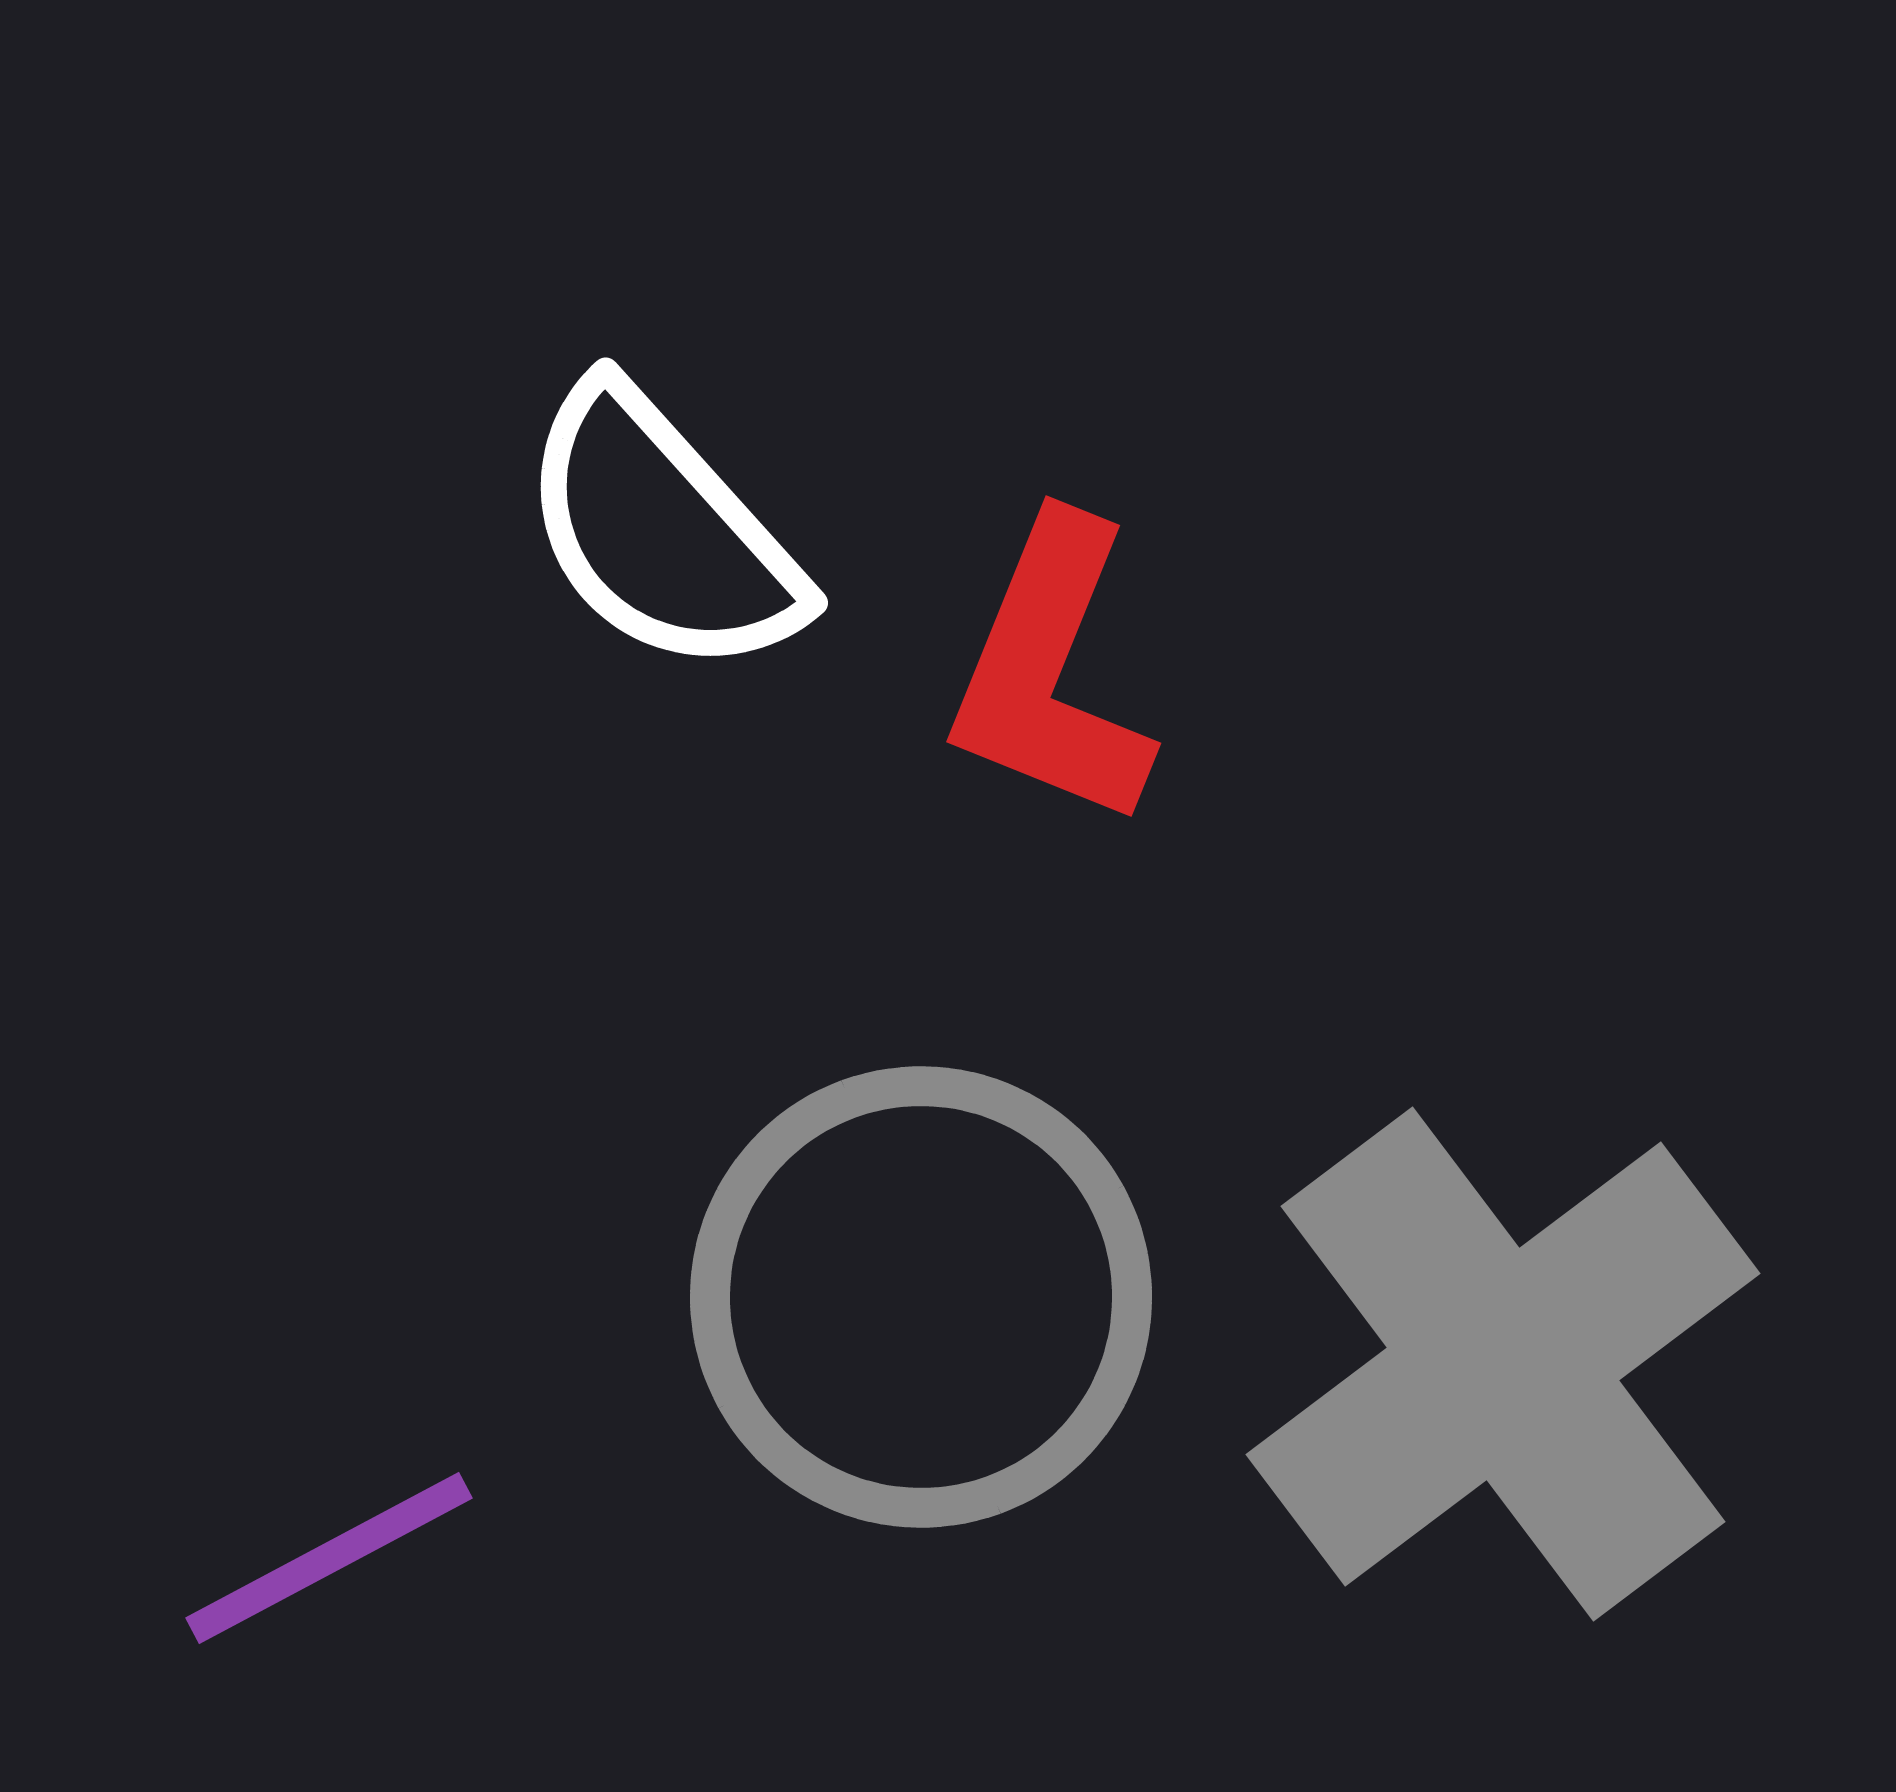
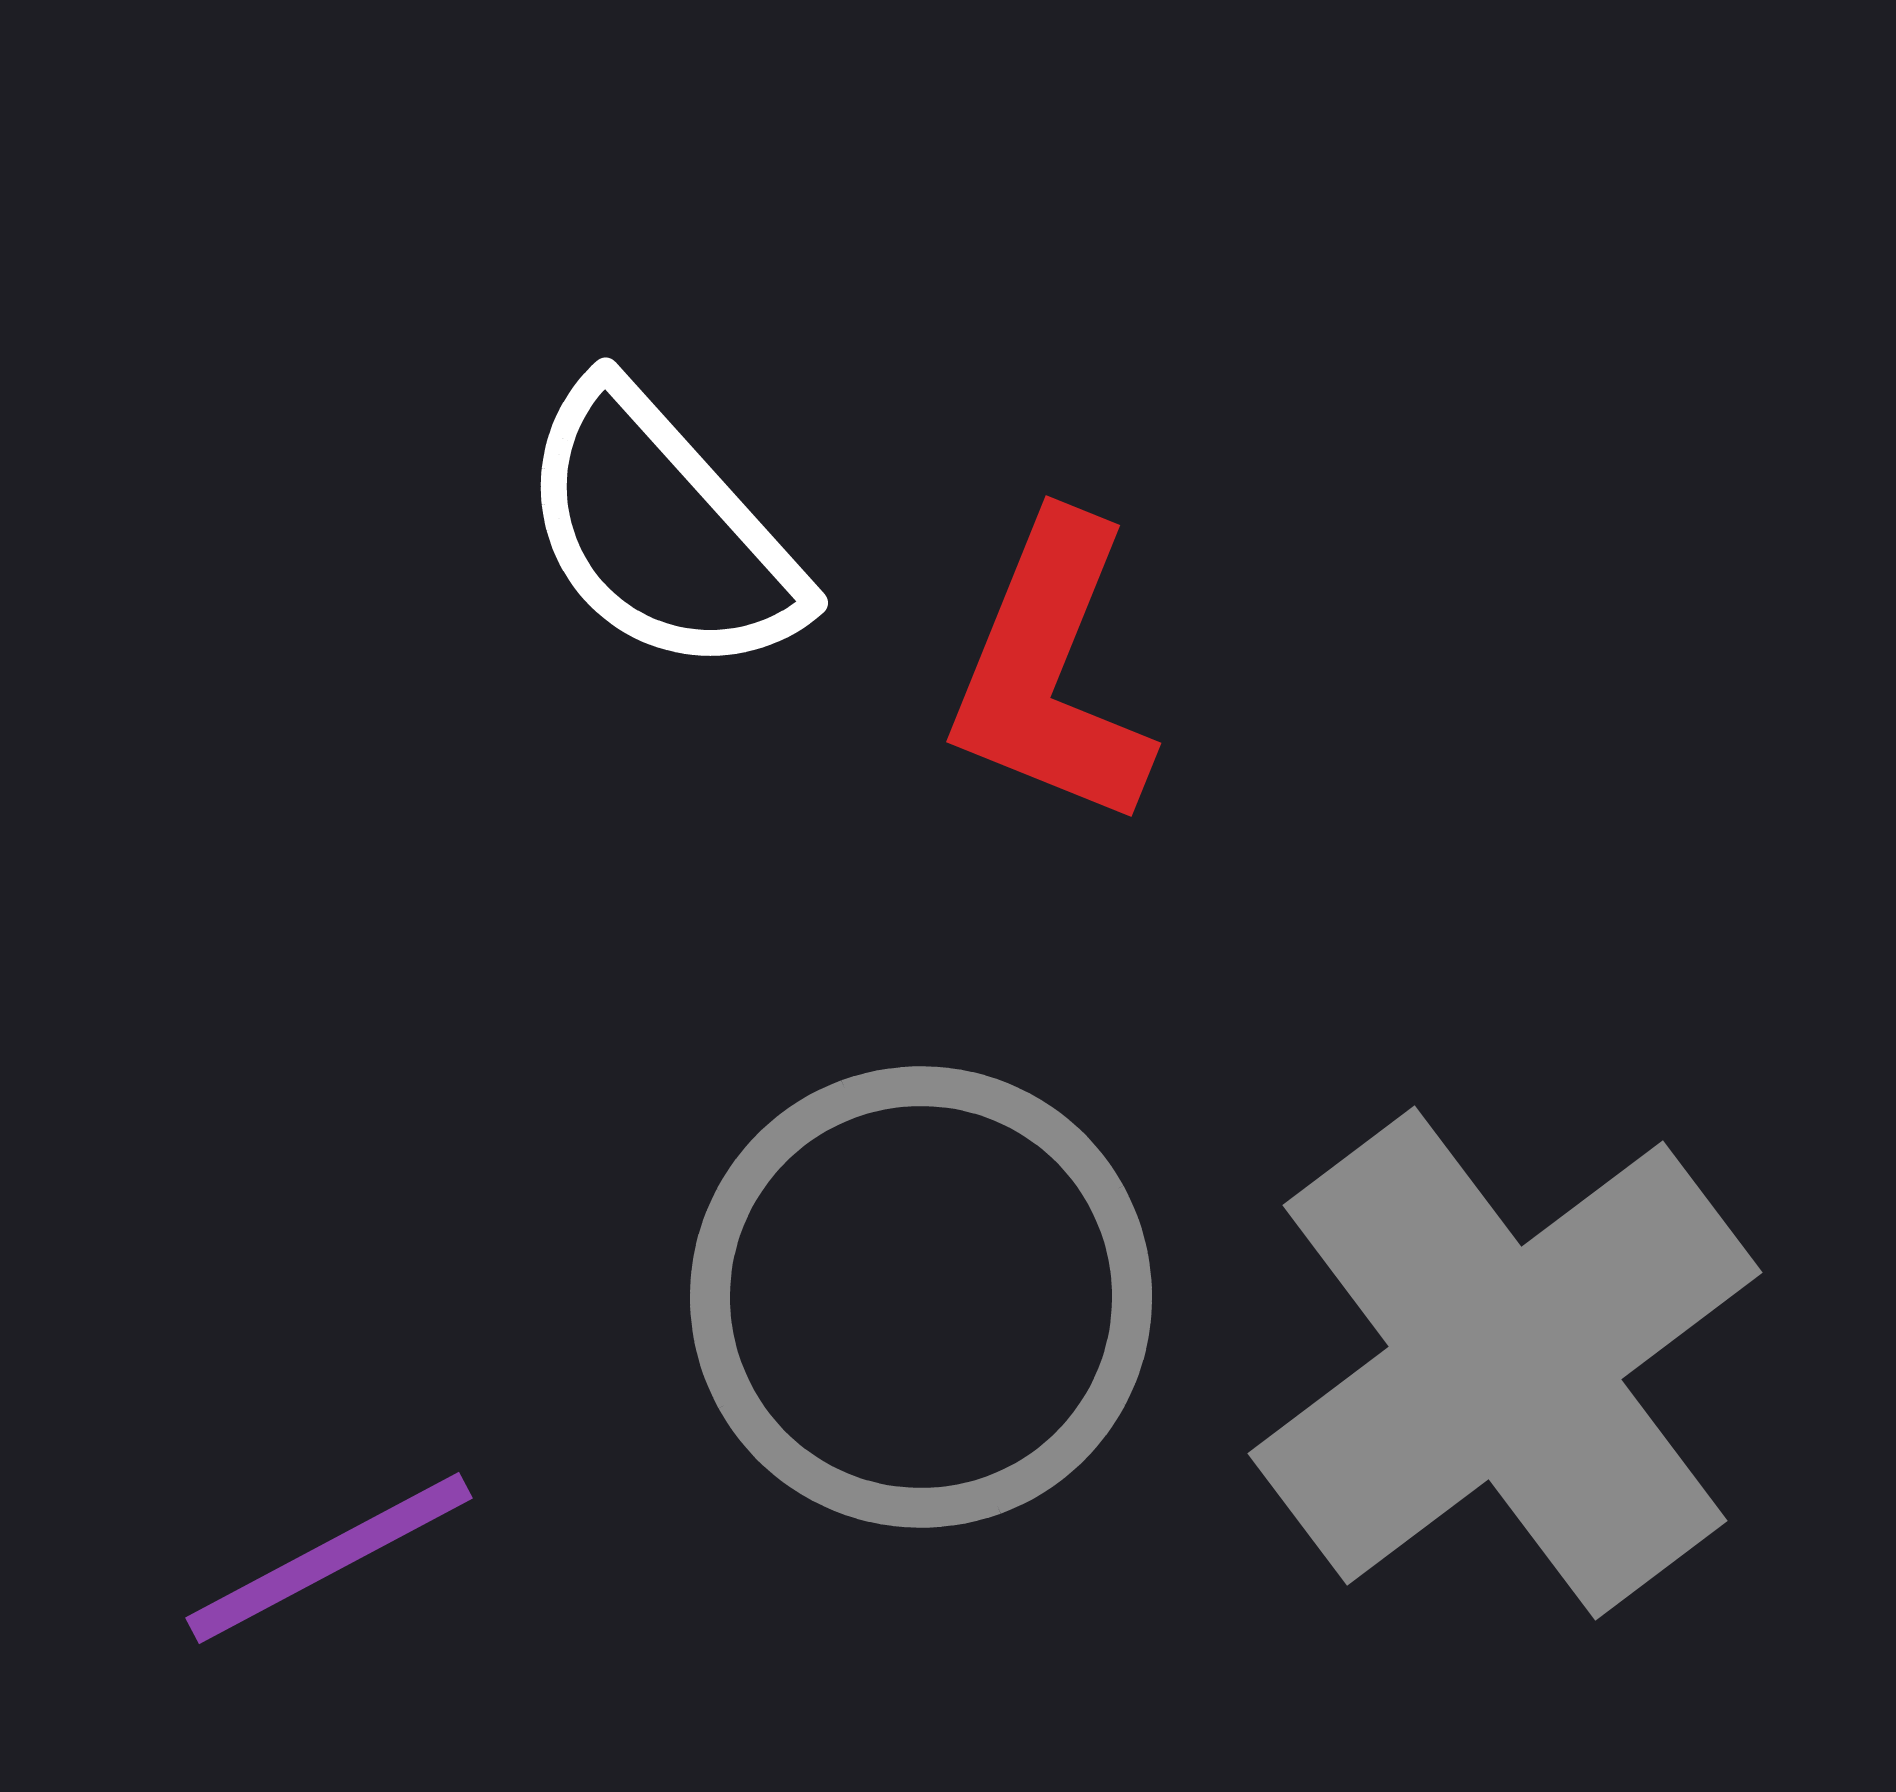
gray cross: moved 2 px right, 1 px up
